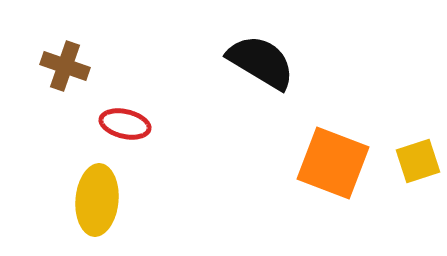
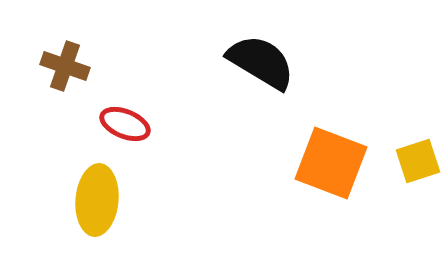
red ellipse: rotated 9 degrees clockwise
orange square: moved 2 px left
